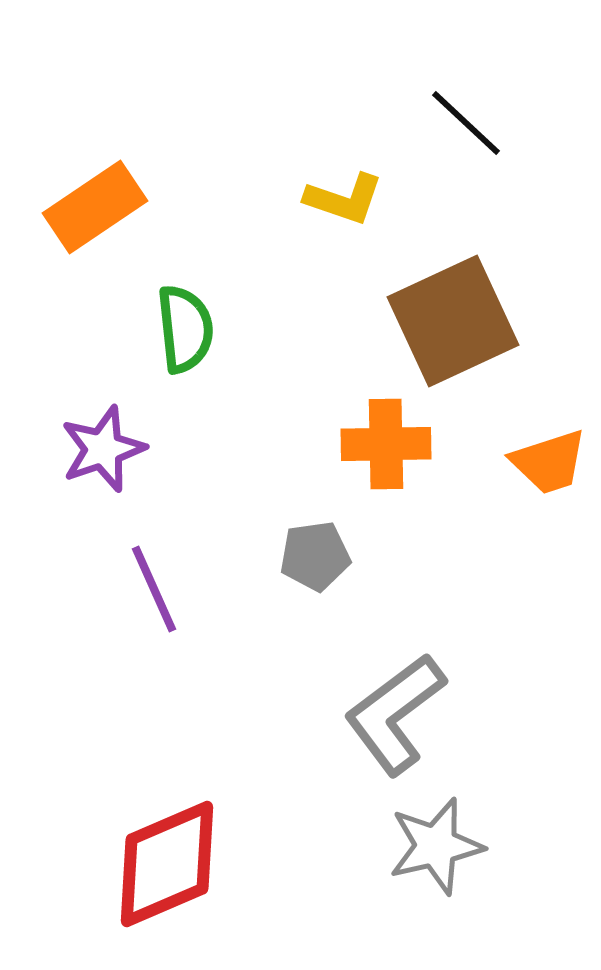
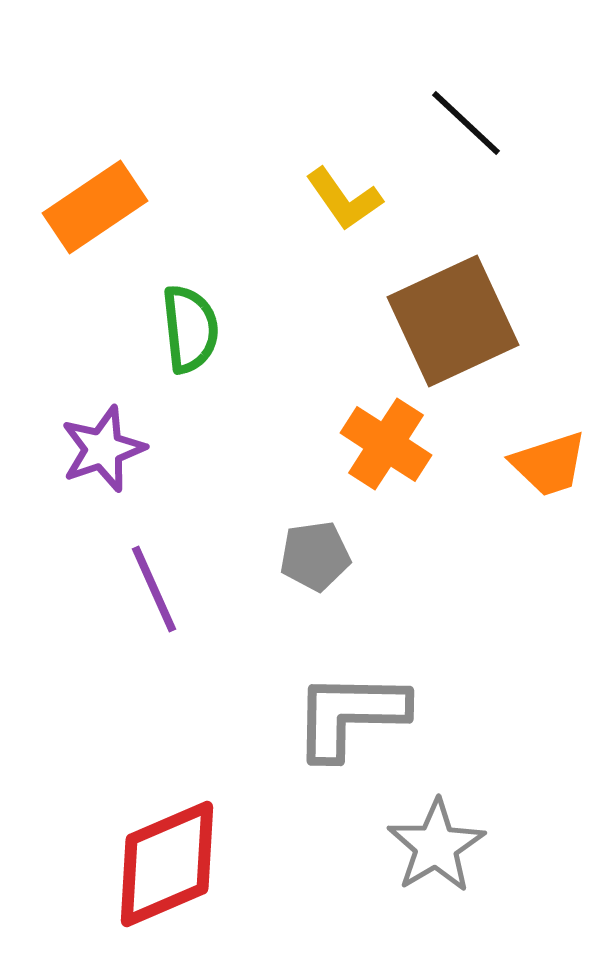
yellow L-shape: rotated 36 degrees clockwise
green semicircle: moved 5 px right
orange cross: rotated 34 degrees clockwise
orange trapezoid: moved 2 px down
gray L-shape: moved 45 px left, 1 px down; rotated 38 degrees clockwise
gray star: rotated 18 degrees counterclockwise
